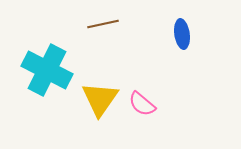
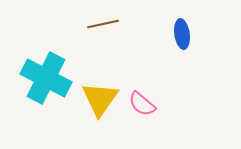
cyan cross: moved 1 px left, 8 px down
